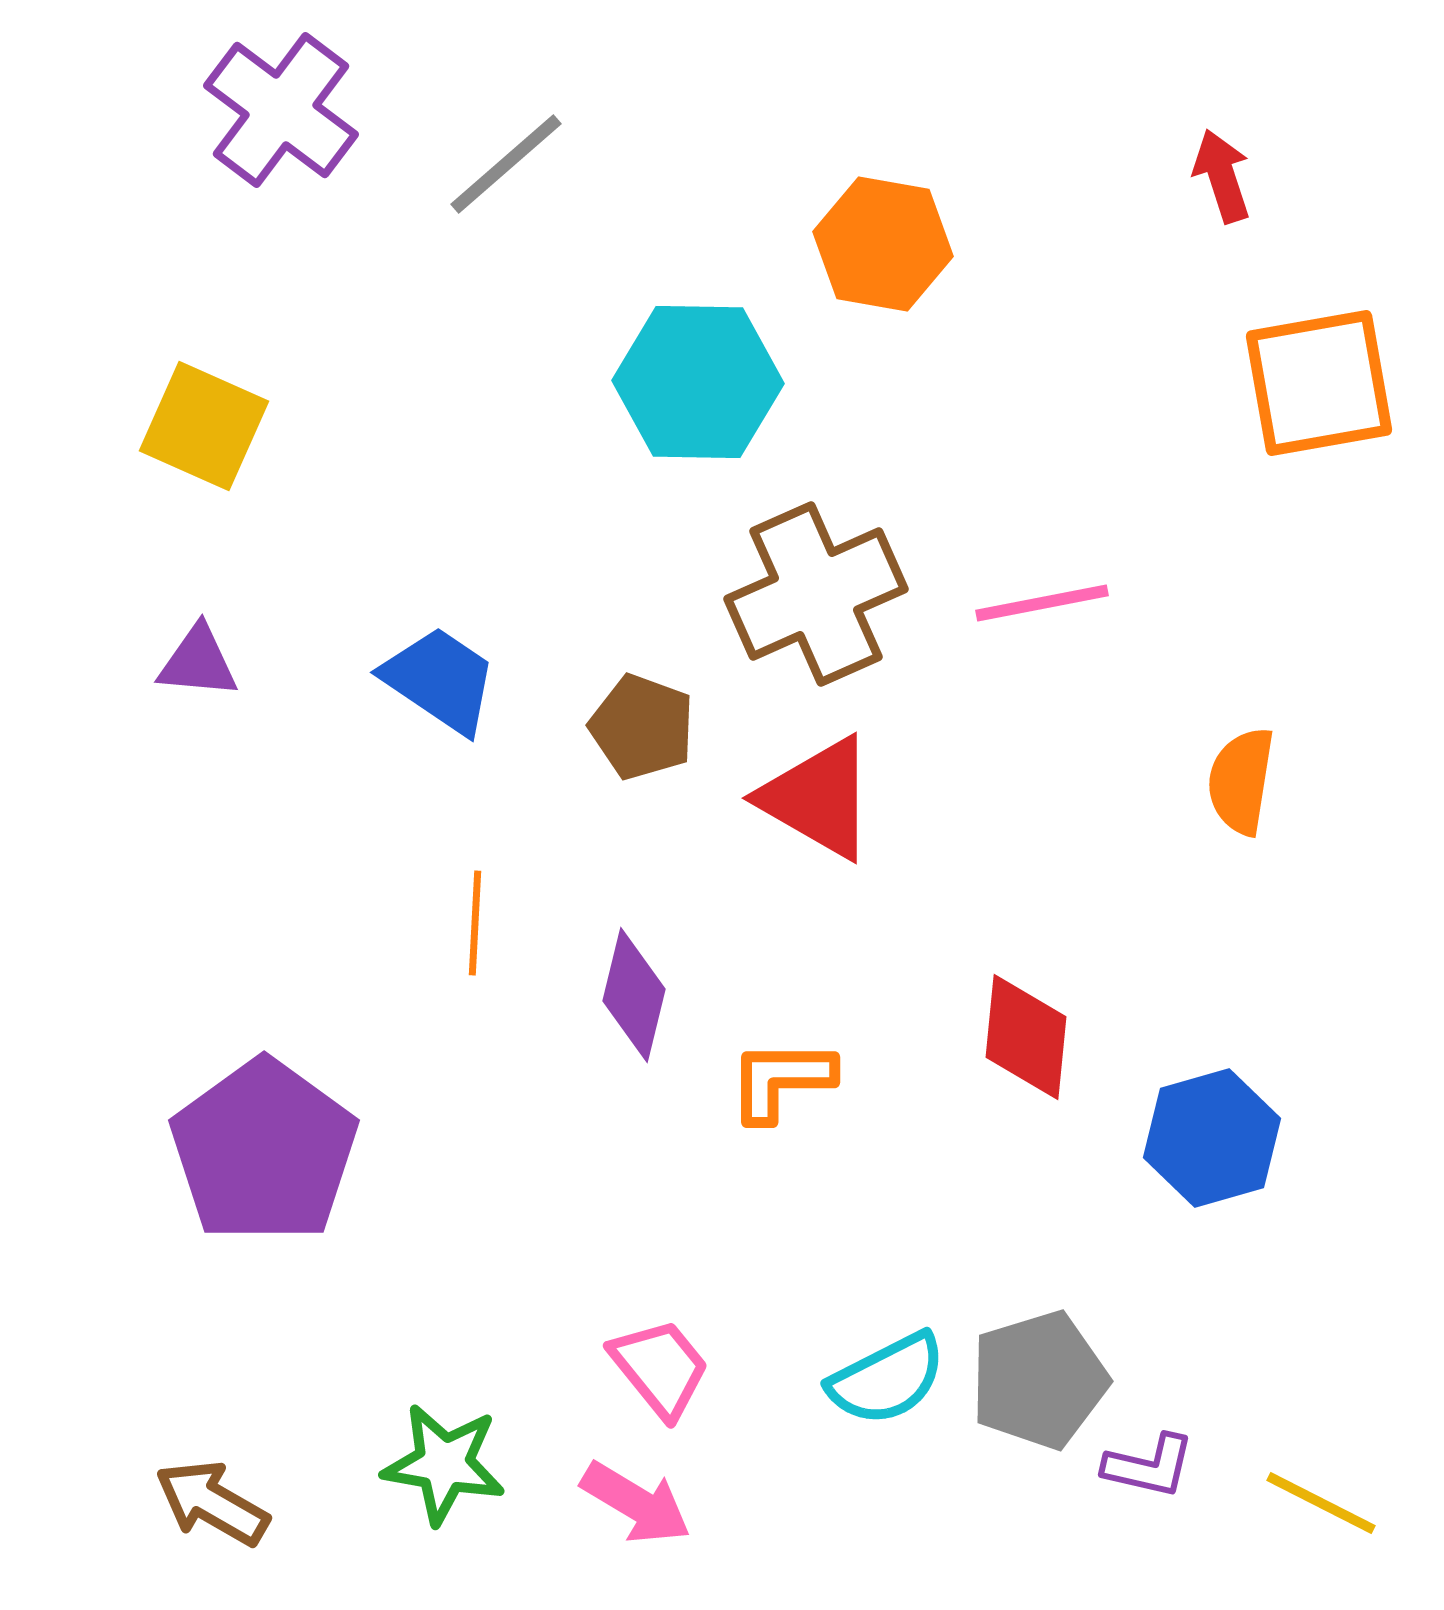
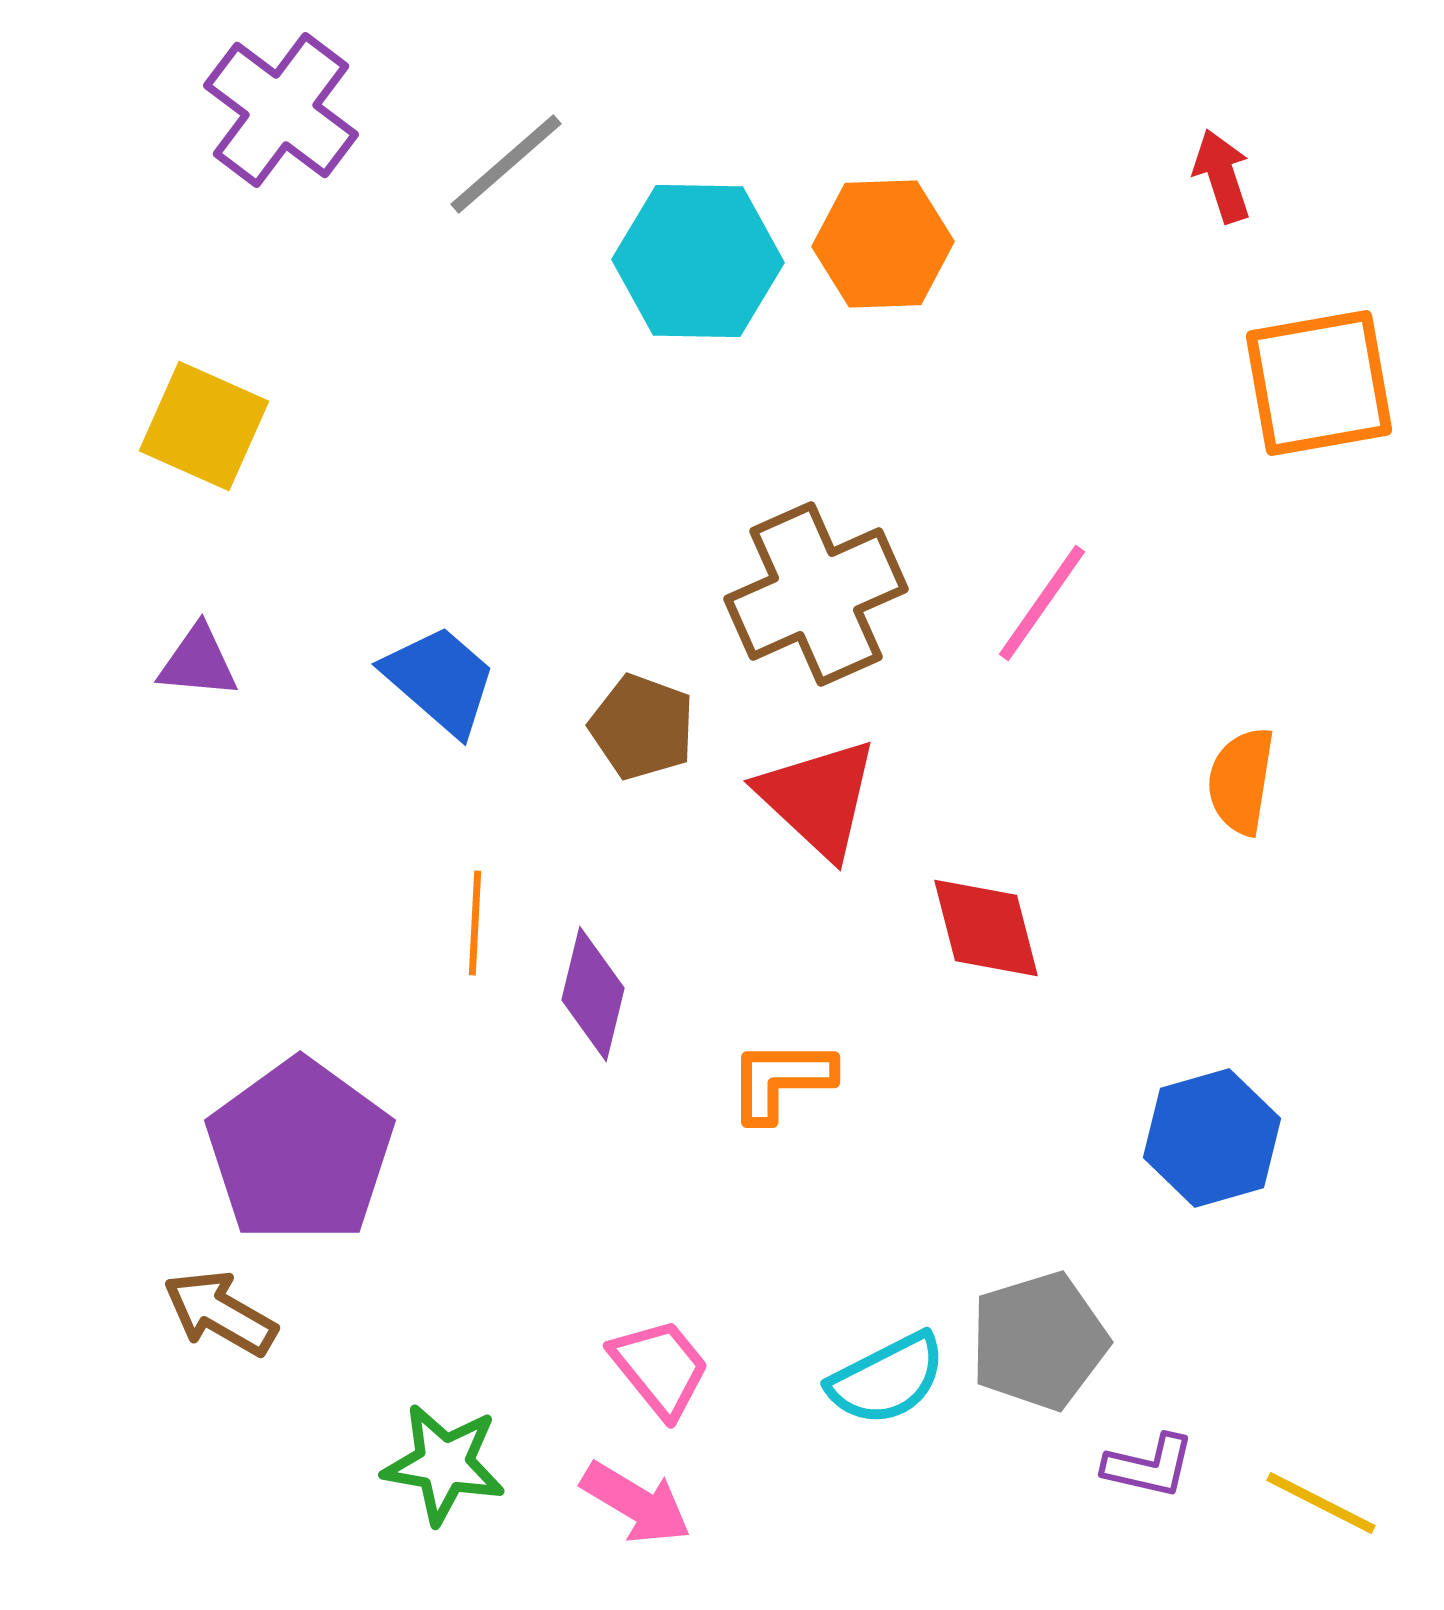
orange hexagon: rotated 12 degrees counterclockwise
cyan hexagon: moved 121 px up
pink line: rotated 44 degrees counterclockwise
blue trapezoid: rotated 7 degrees clockwise
red triangle: rotated 13 degrees clockwise
purple diamond: moved 41 px left, 1 px up
red diamond: moved 40 px left, 109 px up; rotated 20 degrees counterclockwise
purple pentagon: moved 36 px right
gray pentagon: moved 39 px up
brown arrow: moved 8 px right, 190 px up
